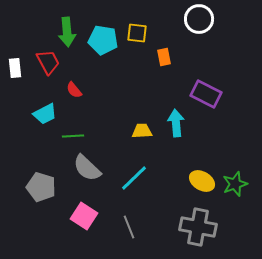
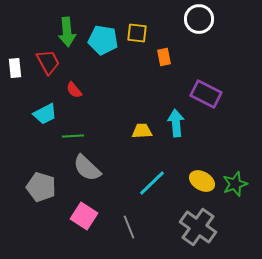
cyan line: moved 18 px right, 5 px down
gray cross: rotated 24 degrees clockwise
